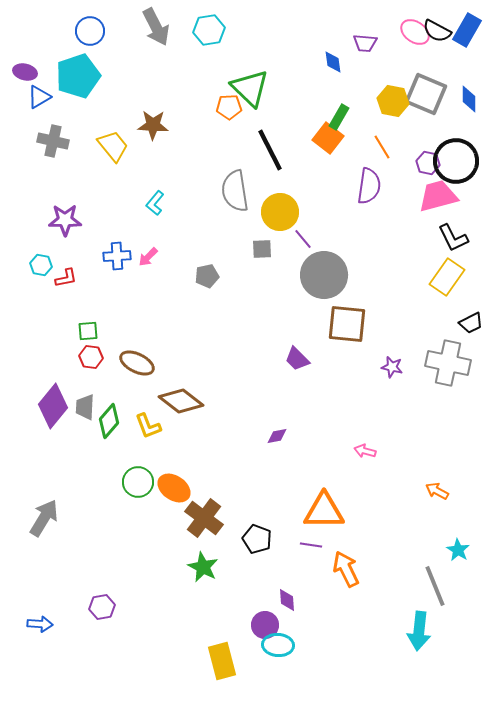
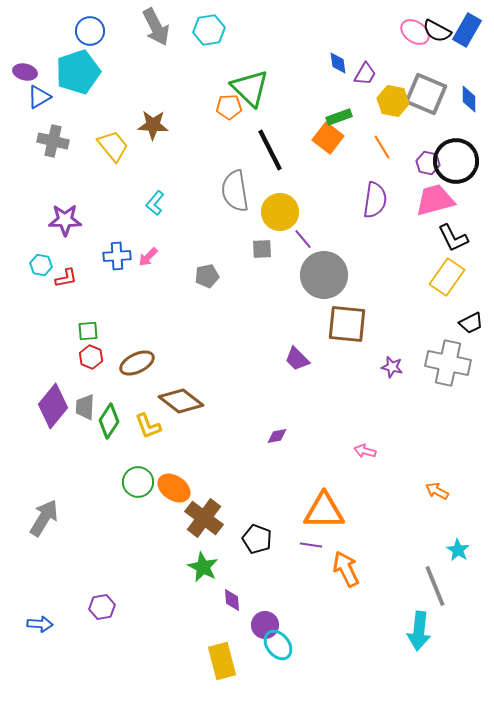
purple trapezoid at (365, 43): moved 31 px down; rotated 65 degrees counterclockwise
blue diamond at (333, 62): moved 5 px right, 1 px down
cyan pentagon at (78, 76): moved 4 px up
green rectangle at (339, 117): rotated 40 degrees clockwise
purple semicircle at (369, 186): moved 6 px right, 14 px down
pink trapezoid at (438, 196): moved 3 px left, 4 px down
red hexagon at (91, 357): rotated 15 degrees clockwise
brown ellipse at (137, 363): rotated 52 degrees counterclockwise
green diamond at (109, 421): rotated 8 degrees counterclockwise
purple diamond at (287, 600): moved 55 px left
cyan ellipse at (278, 645): rotated 48 degrees clockwise
